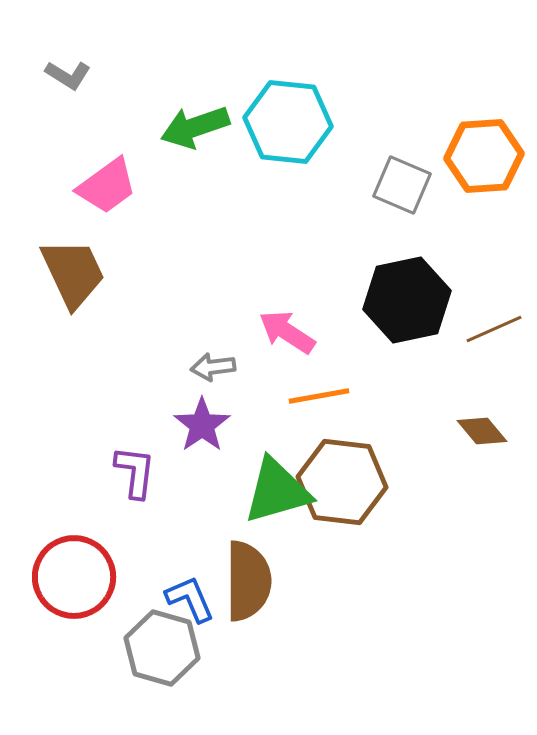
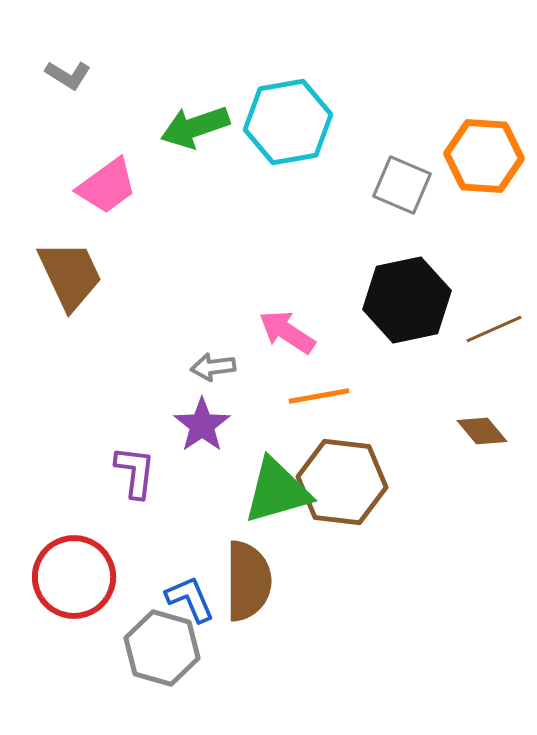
cyan hexagon: rotated 16 degrees counterclockwise
orange hexagon: rotated 8 degrees clockwise
brown trapezoid: moved 3 px left, 2 px down
